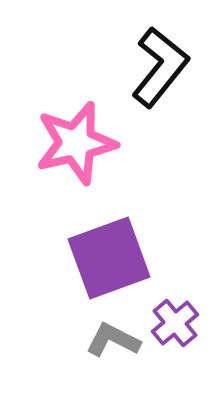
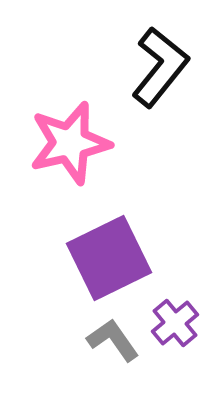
pink star: moved 6 px left
purple square: rotated 6 degrees counterclockwise
gray L-shape: rotated 28 degrees clockwise
